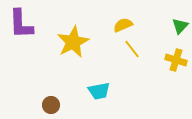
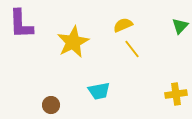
yellow cross: moved 34 px down; rotated 25 degrees counterclockwise
